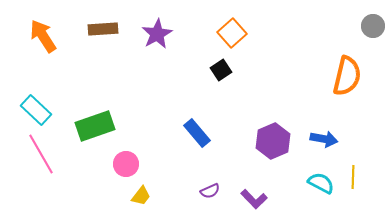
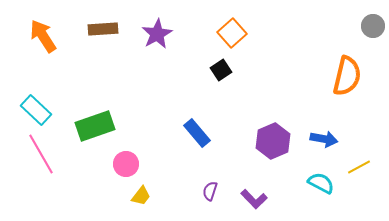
yellow line: moved 6 px right, 10 px up; rotated 60 degrees clockwise
purple semicircle: rotated 132 degrees clockwise
